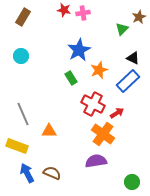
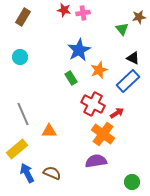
brown star: rotated 16 degrees clockwise
green triangle: rotated 24 degrees counterclockwise
cyan circle: moved 1 px left, 1 px down
yellow rectangle: moved 3 px down; rotated 60 degrees counterclockwise
